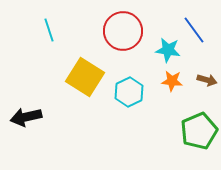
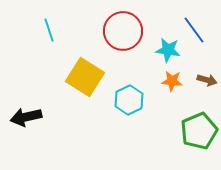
cyan hexagon: moved 8 px down
